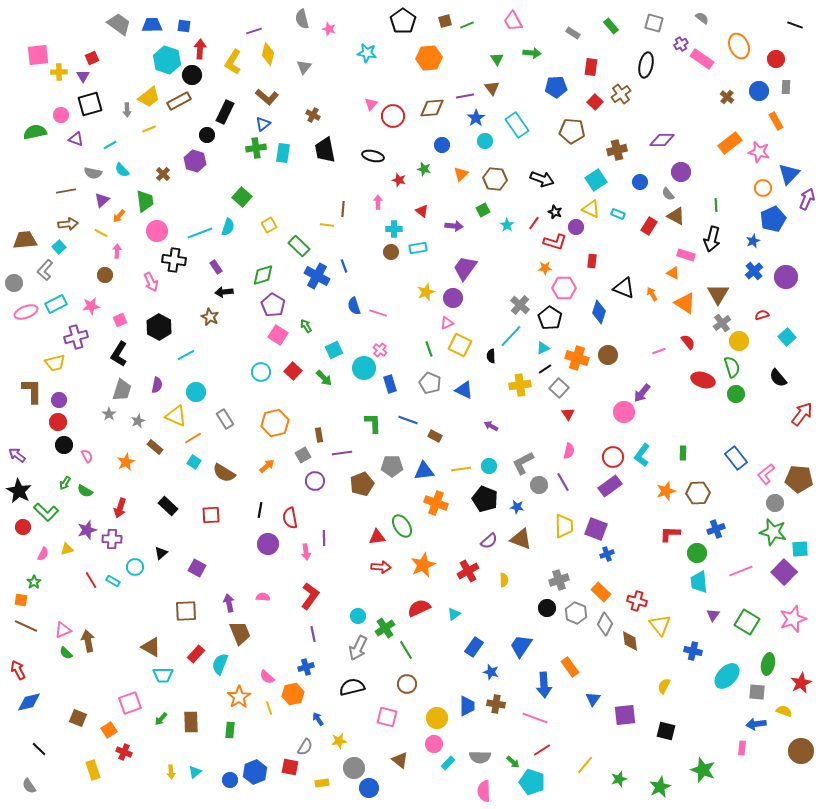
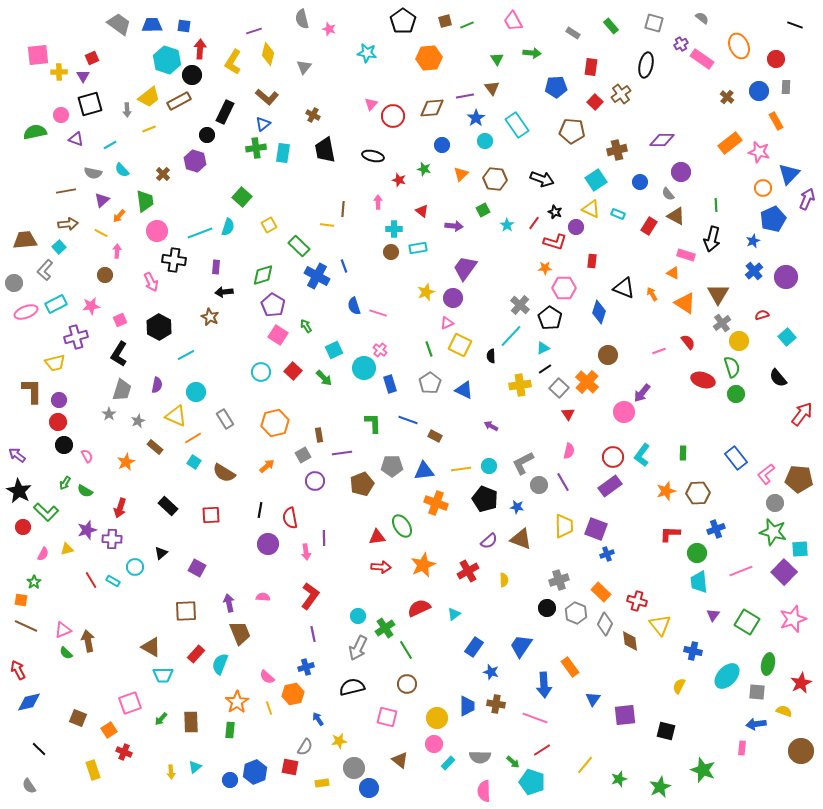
purple rectangle at (216, 267): rotated 40 degrees clockwise
orange cross at (577, 358): moved 10 px right, 24 px down; rotated 25 degrees clockwise
gray pentagon at (430, 383): rotated 15 degrees clockwise
yellow semicircle at (664, 686): moved 15 px right
orange star at (239, 697): moved 2 px left, 5 px down
cyan triangle at (195, 772): moved 5 px up
